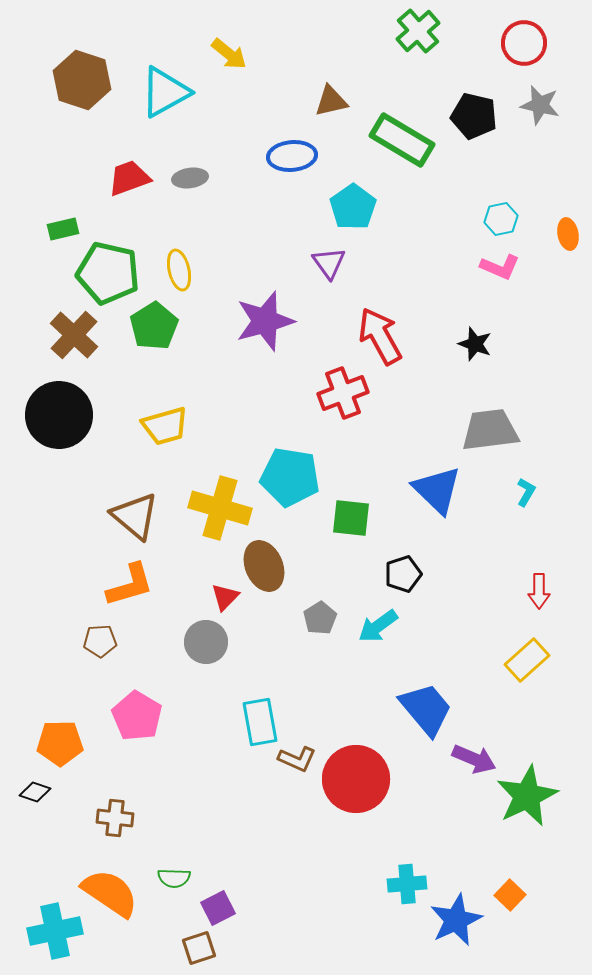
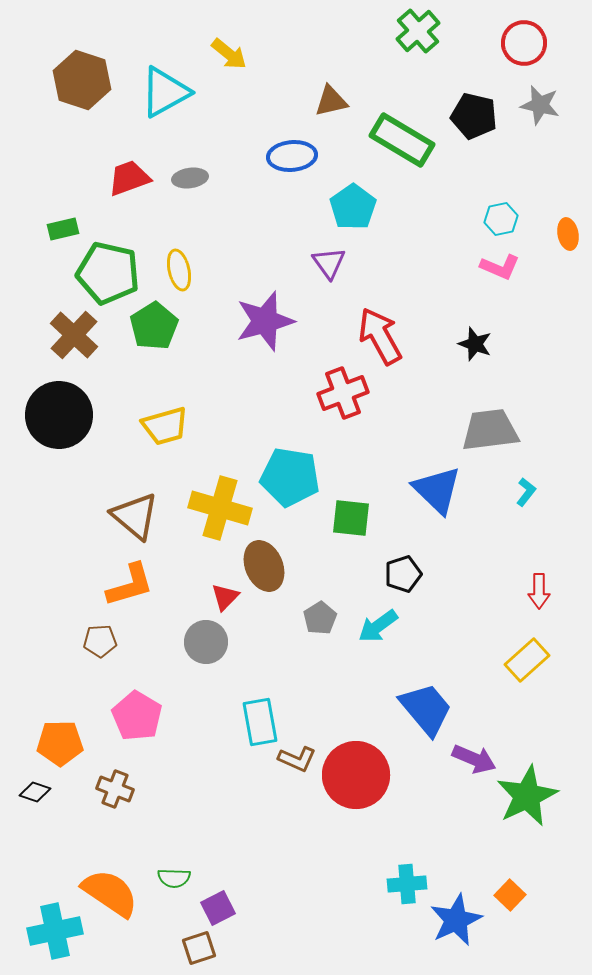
cyan L-shape at (526, 492): rotated 8 degrees clockwise
red circle at (356, 779): moved 4 px up
brown cross at (115, 818): moved 29 px up; rotated 15 degrees clockwise
